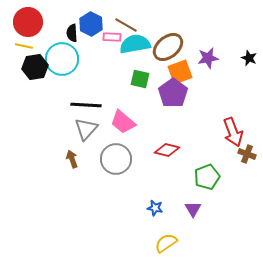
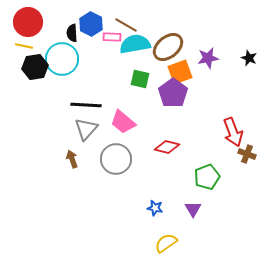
red diamond: moved 3 px up
